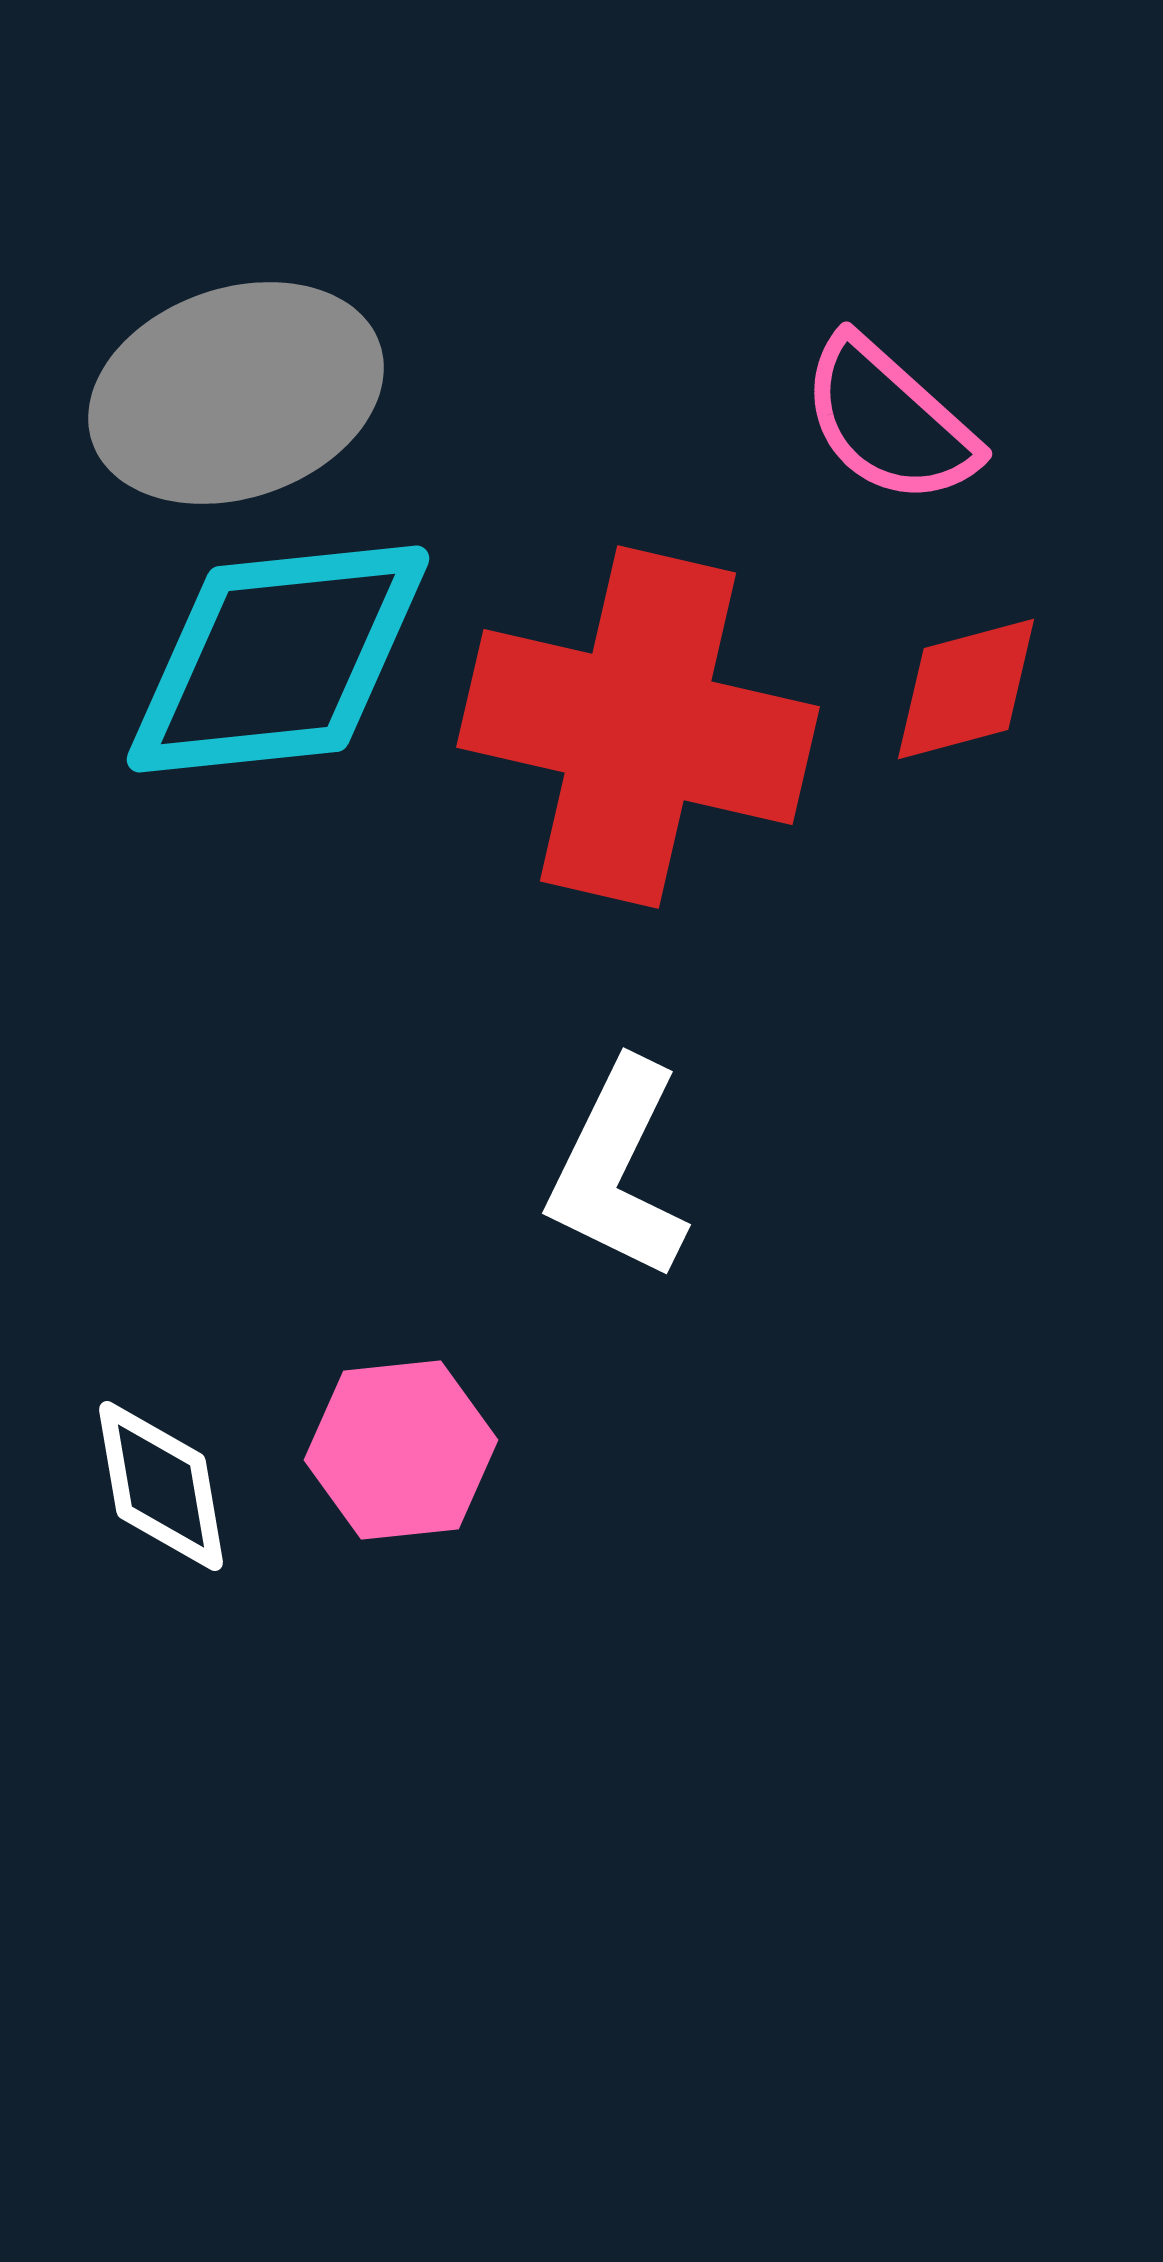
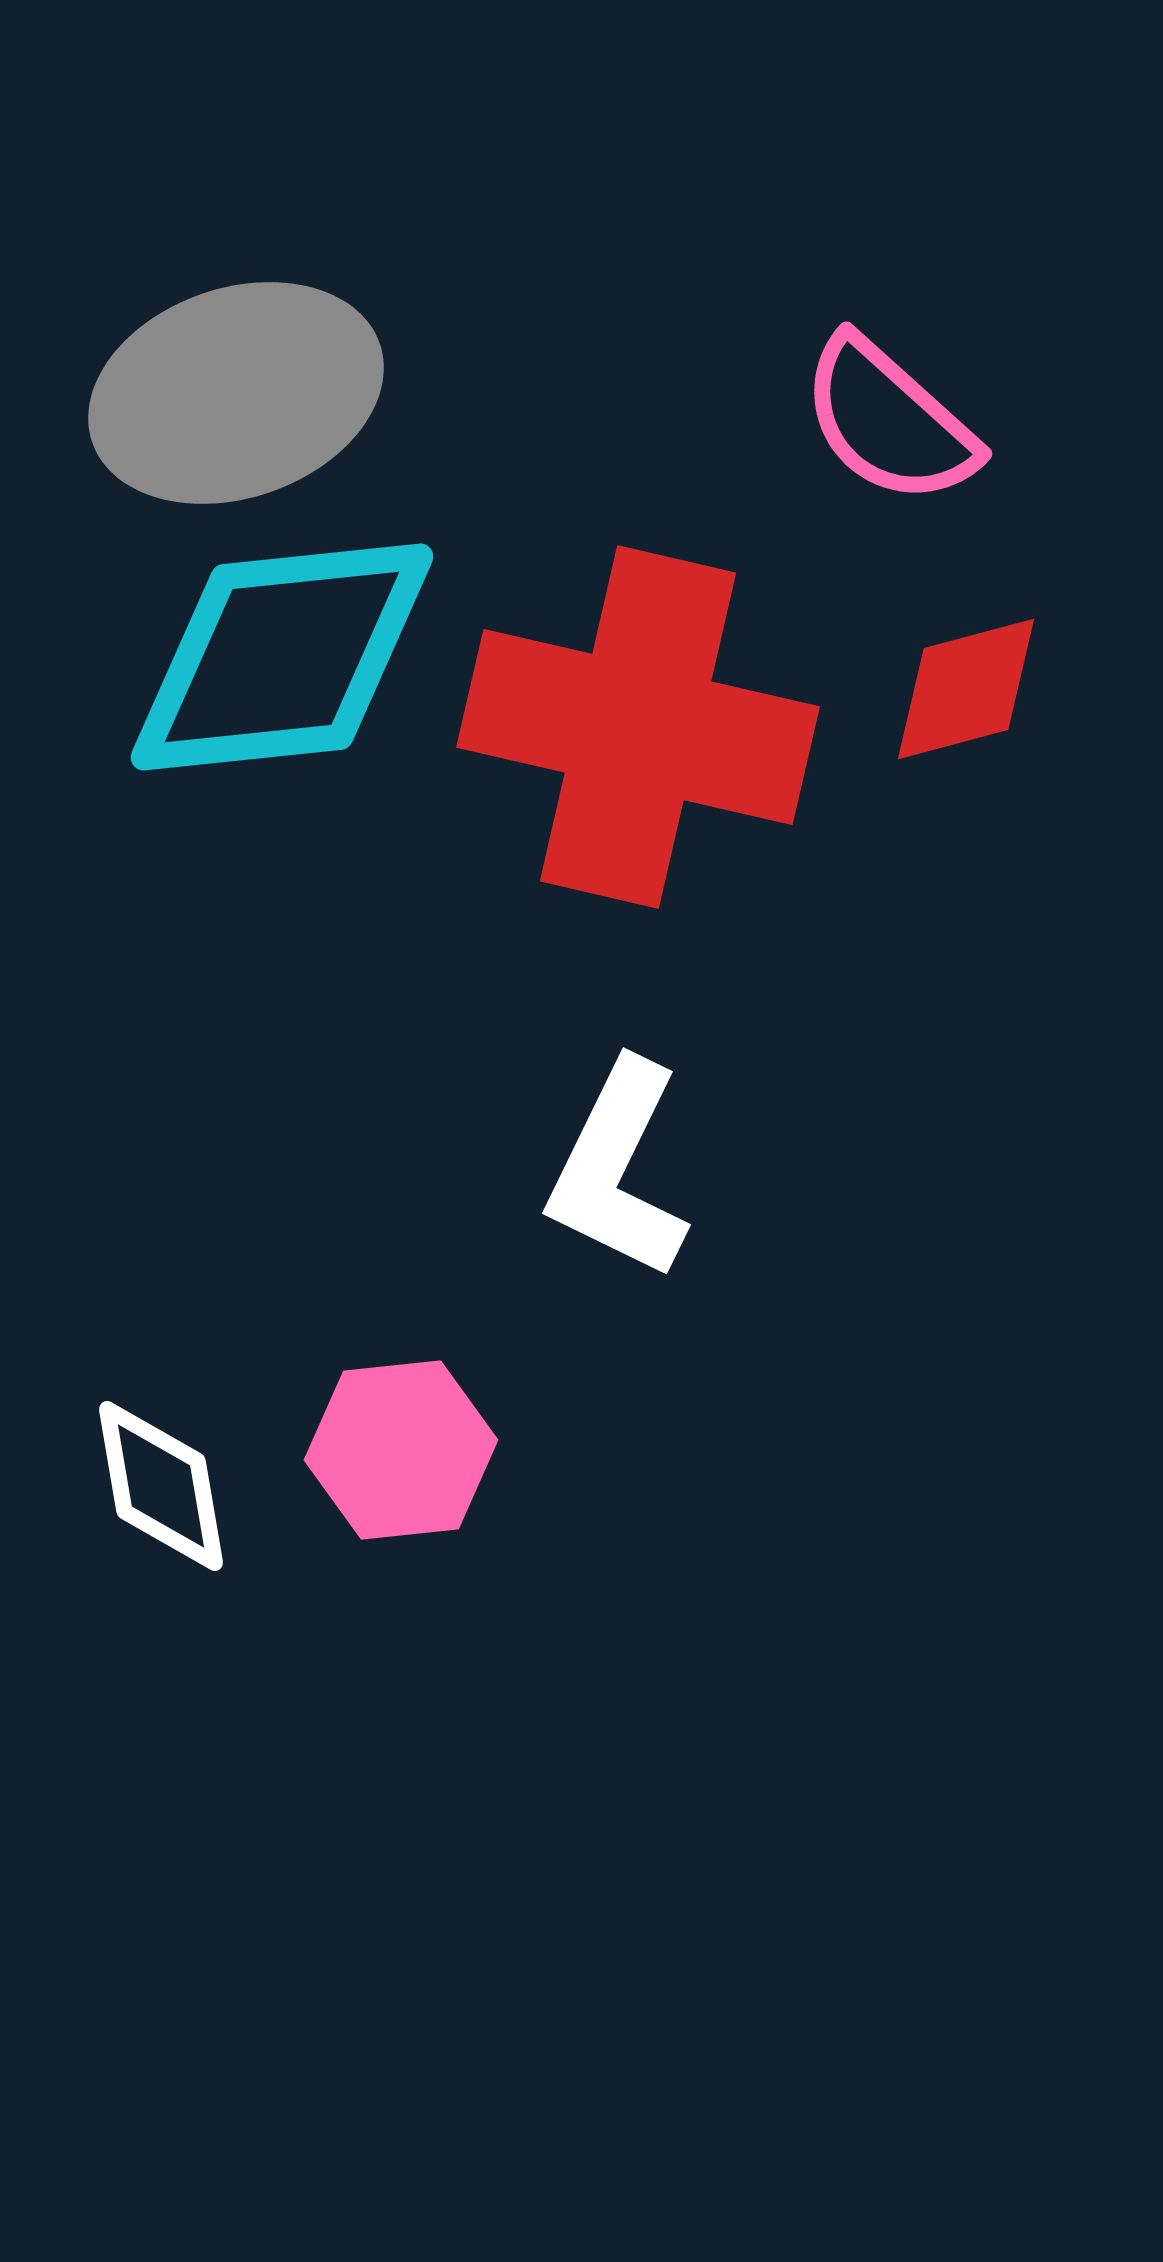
cyan diamond: moved 4 px right, 2 px up
